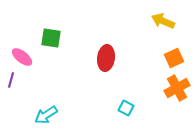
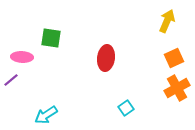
yellow arrow: moved 4 px right; rotated 90 degrees clockwise
pink ellipse: rotated 35 degrees counterclockwise
purple line: rotated 35 degrees clockwise
cyan square: rotated 28 degrees clockwise
